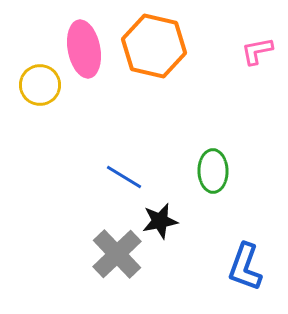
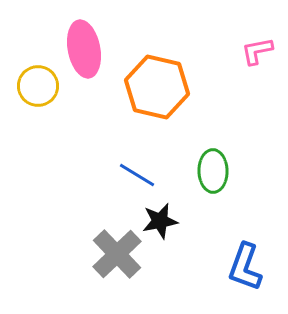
orange hexagon: moved 3 px right, 41 px down
yellow circle: moved 2 px left, 1 px down
blue line: moved 13 px right, 2 px up
